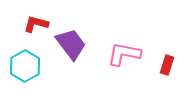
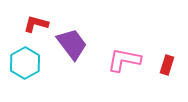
purple trapezoid: moved 1 px right
pink L-shape: moved 6 px down
cyan hexagon: moved 3 px up
